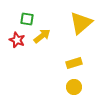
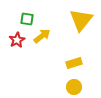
yellow triangle: moved 3 px up; rotated 10 degrees counterclockwise
red star: rotated 21 degrees clockwise
